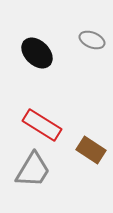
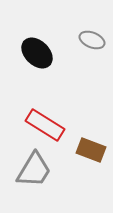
red rectangle: moved 3 px right
brown rectangle: rotated 12 degrees counterclockwise
gray trapezoid: moved 1 px right
